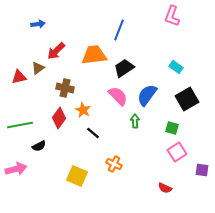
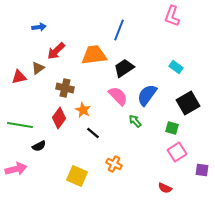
blue arrow: moved 1 px right, 3 px down
black square: moved 1 px right, 4 px down
green arrow: rotated 40 degrees counterclockwise
green line: rotated 20 degrees clockwise
